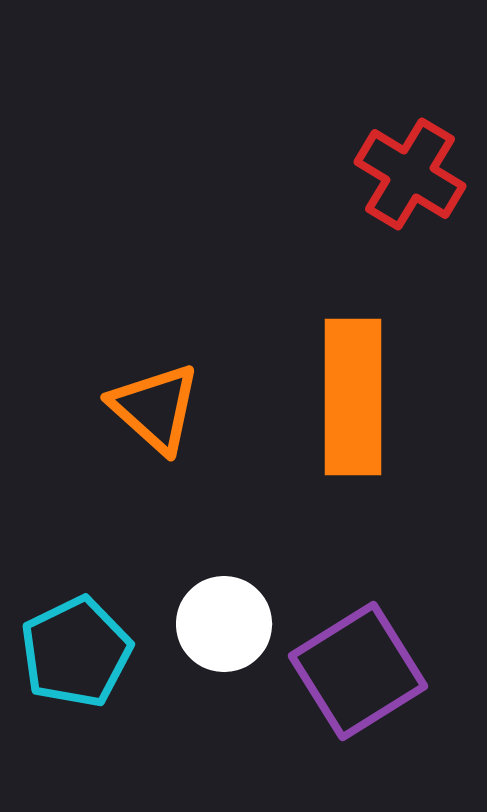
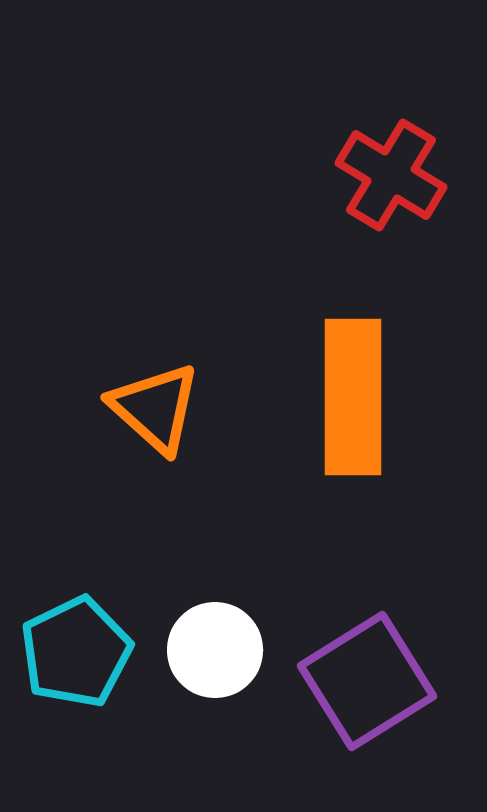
red cross: moved 19 px left, 1 px down
white circle: moved 9 px left, 26 px down
purple square: moved 9 px right, 10 px down
